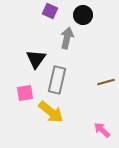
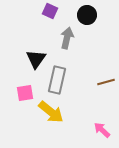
black circle: moved 4 px right
